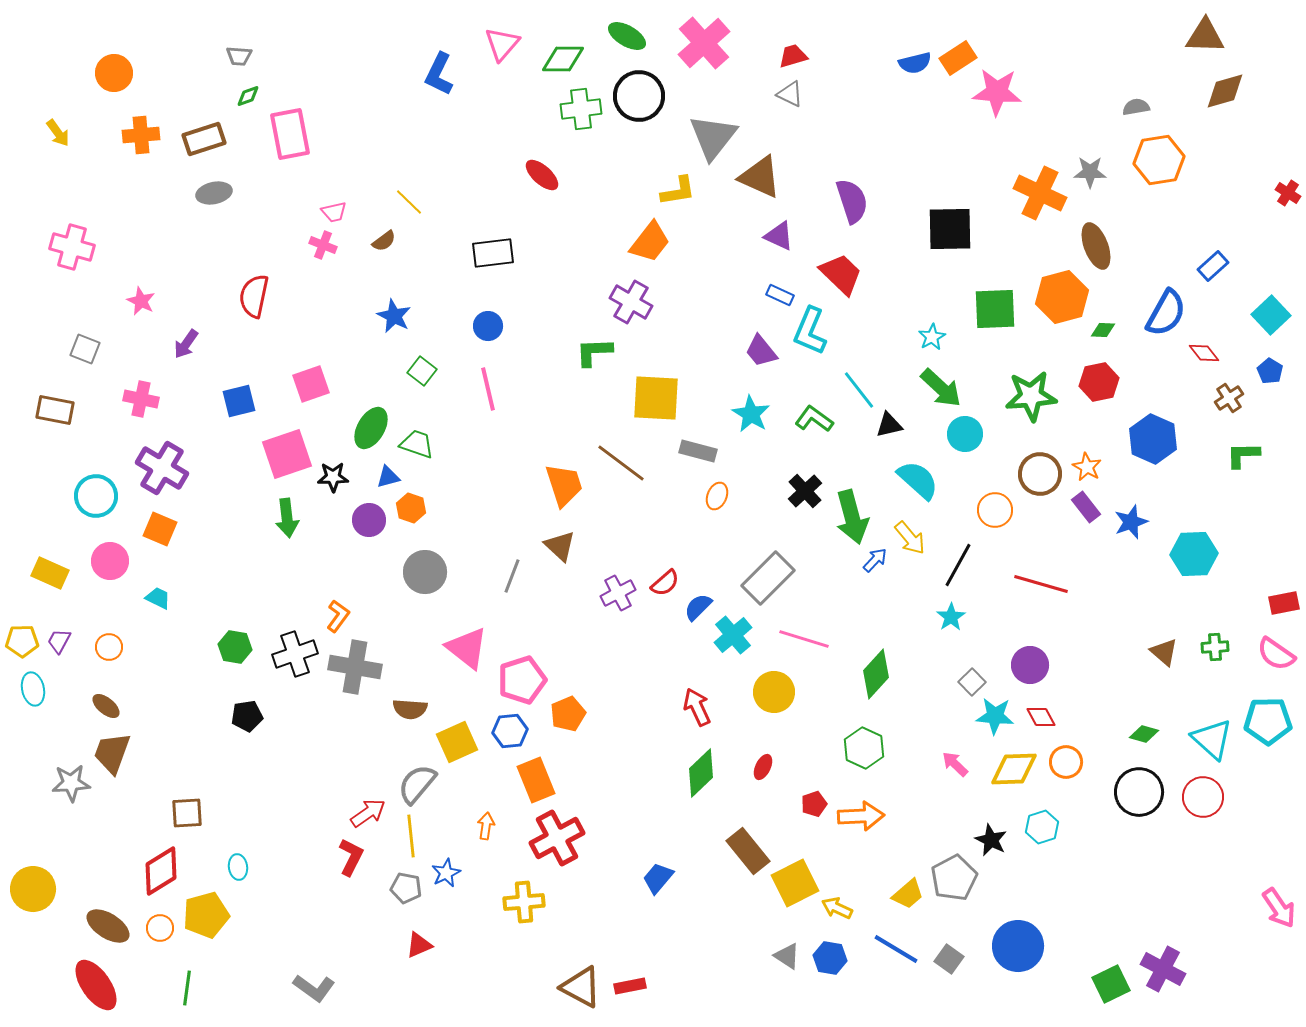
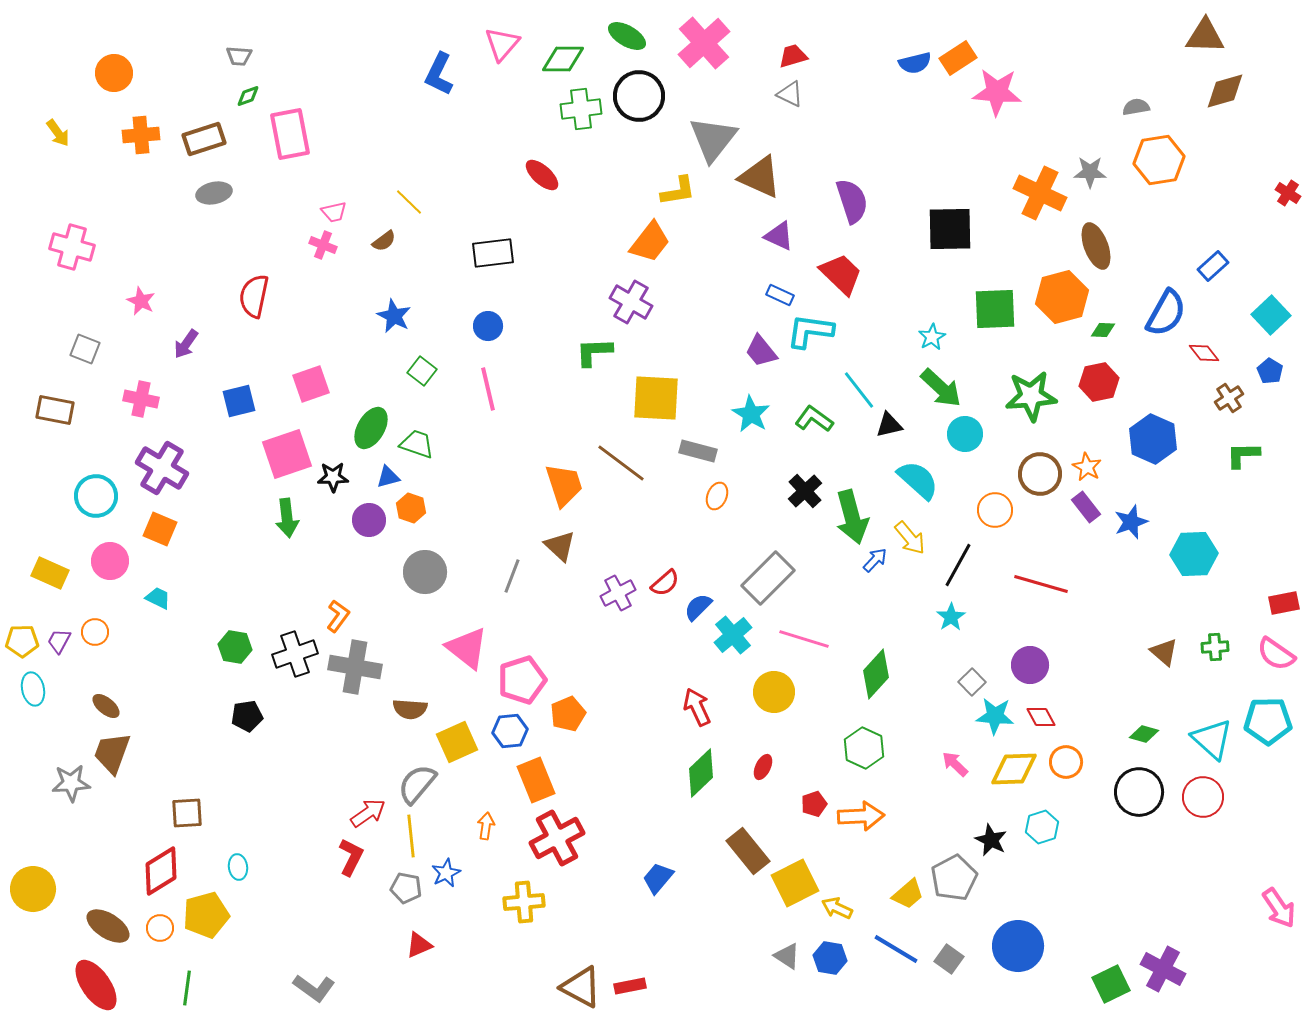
gray triangle at (713, 137): moved 2 px down
cyan L-shape at (810, 331): rotated 75 degrees clockwise
orange circle at (109, 647): moved 14 px left, 15 px up
